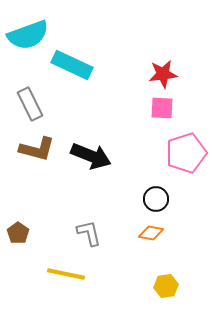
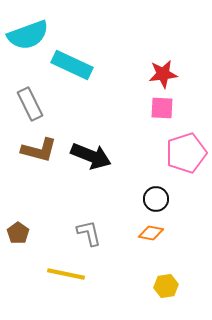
brown L-shape: moved 2 px right, 1 px down
